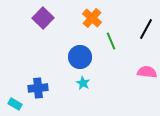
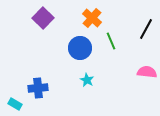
blue circle: moved 9 px up
cyan star: moved 4 px right, 3 px up
